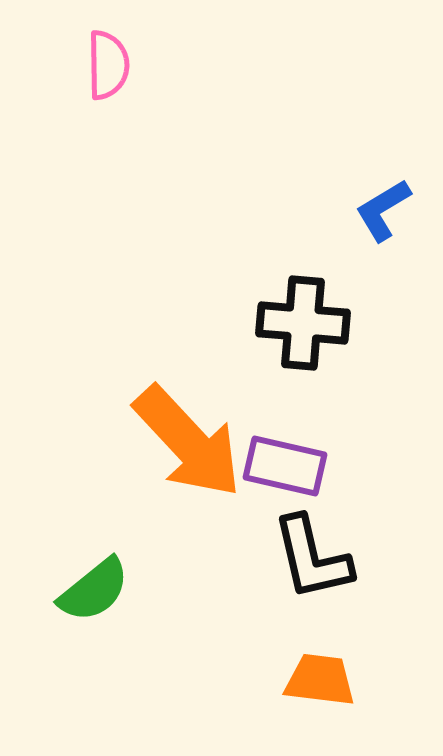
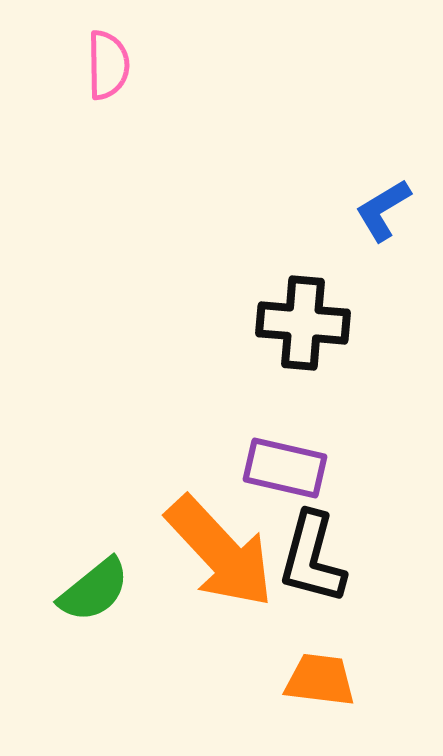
orange arrow: moved 32 px right, 110 px down
purple rectangle: moved 2 px down
black L-shape: rotated 28 degrees clockwise
